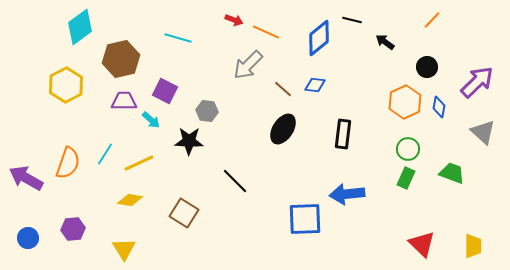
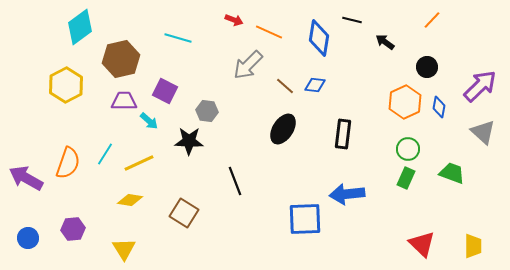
orange line at (266, 32): moved 3 px right
blue diamond at (319, 38): rotated 42 degrees counterclockwise
purple arrow at (477, 82): moved 3 px right, 4 px down
brown line at (283, 89): moved 2 px right, 3 px up
cyan arrow at (151, 120): moved 2 px left, 1 px down
black line at (235, 181): rotated 24 degrees clockwise
